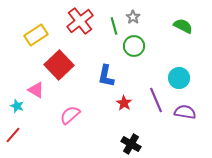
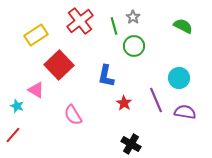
pink semicircle: moved 3 px right; rotated 80 degrees counterclockwise
